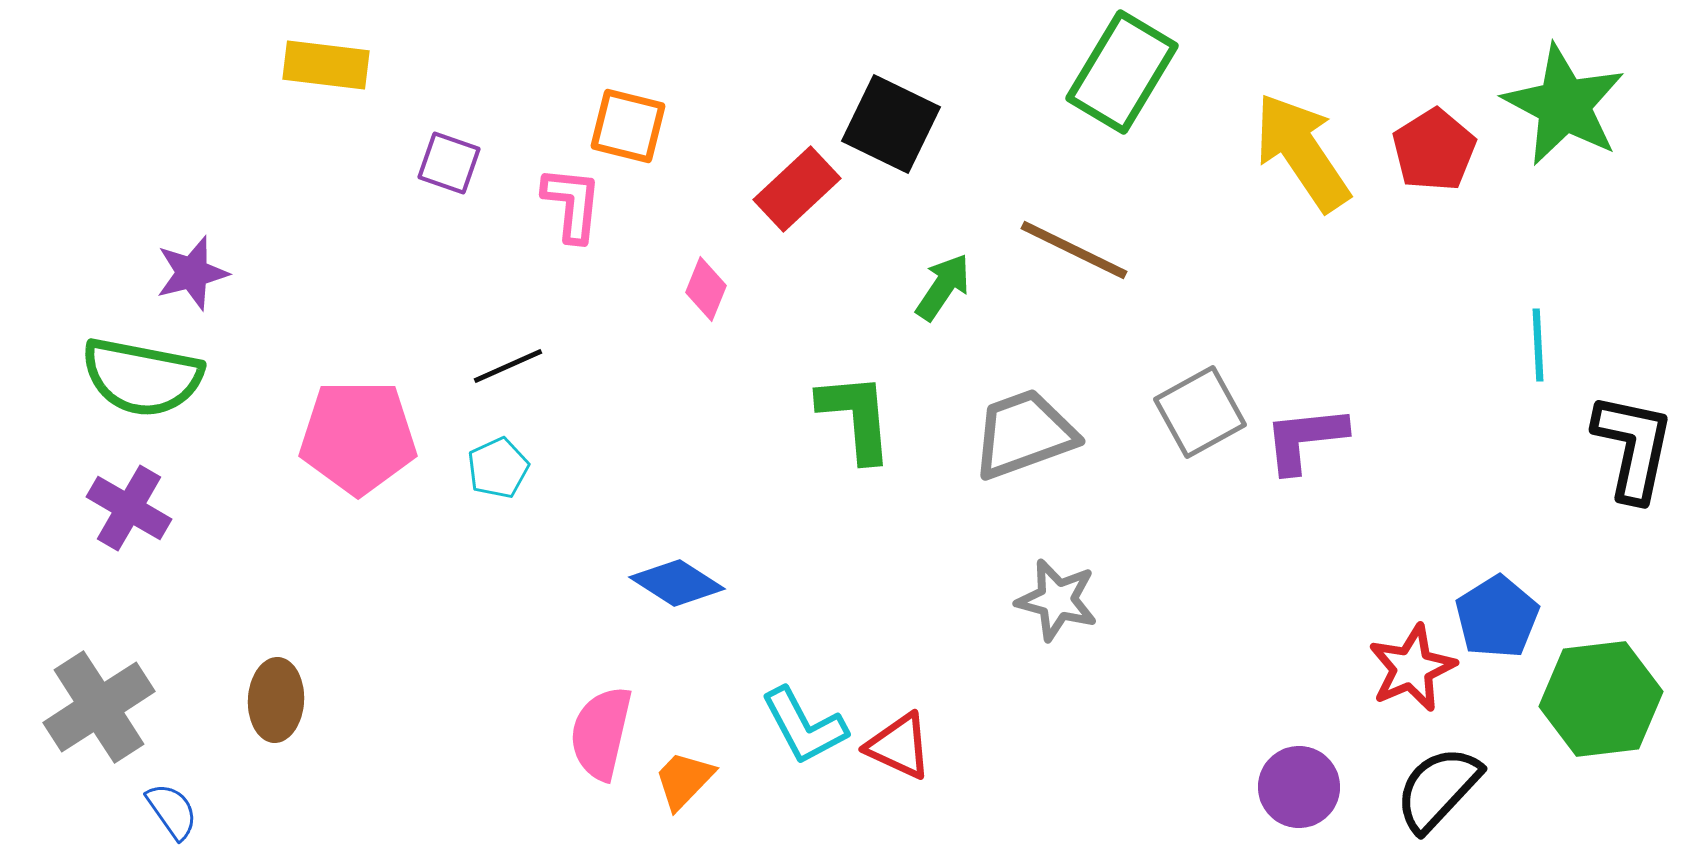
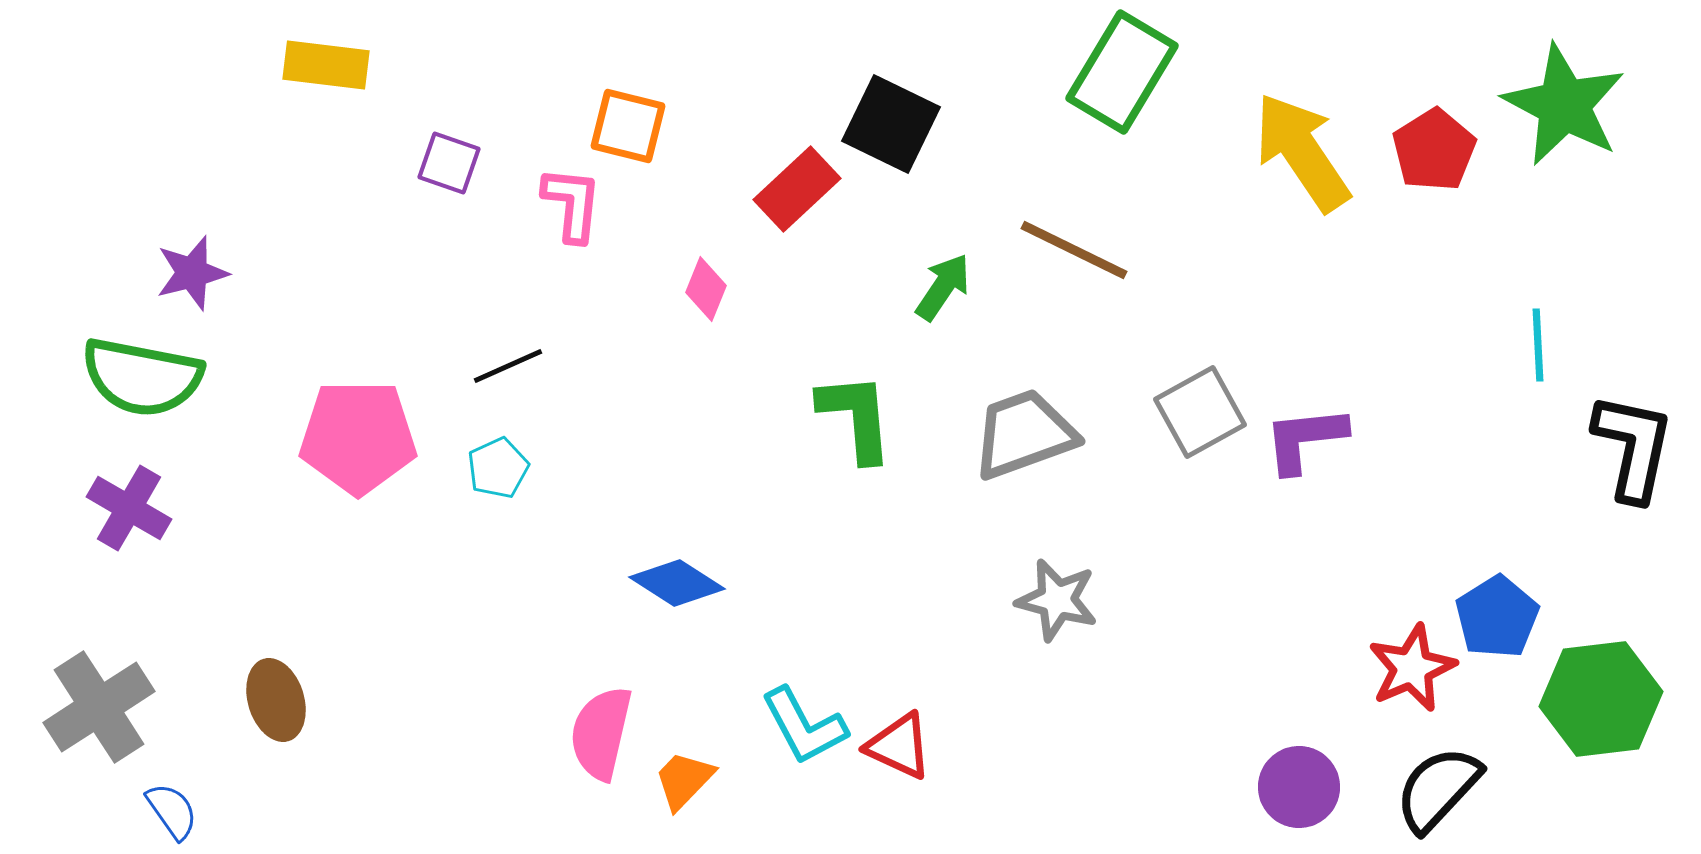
brown ellipse: rotated 20 degrees counterclockwise
